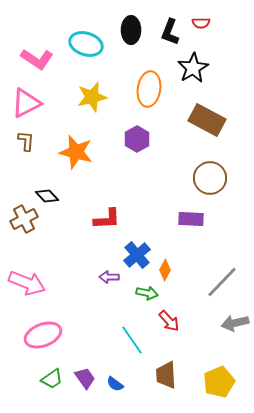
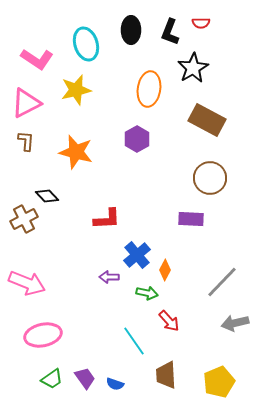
cyan ellipse: rotated 56 degrees clockwise
yellow star: moved 16 px left, 7 px up
pink ellipse: rotated 9 degrees clockwise
cyan line: moved 2 px right, 1 px down
blue semicircle: rotated 18 degrees counterclockwise
